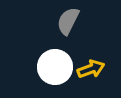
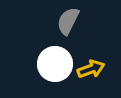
white circle: moved 3 px up
